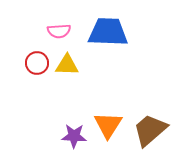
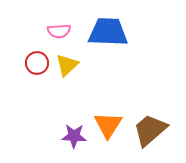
yellow triangle: rotated 45 degrees counterclockwise
